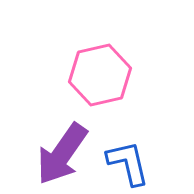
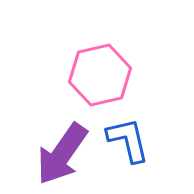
blue L-shape: moved 23 px up
